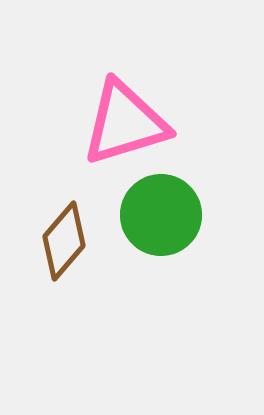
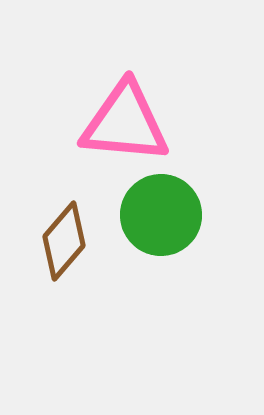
pink triangle: rotated 22 degrees clockwise
